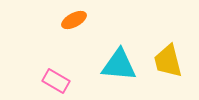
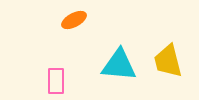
pink rectangle: rotated 60 degrees clockwise
